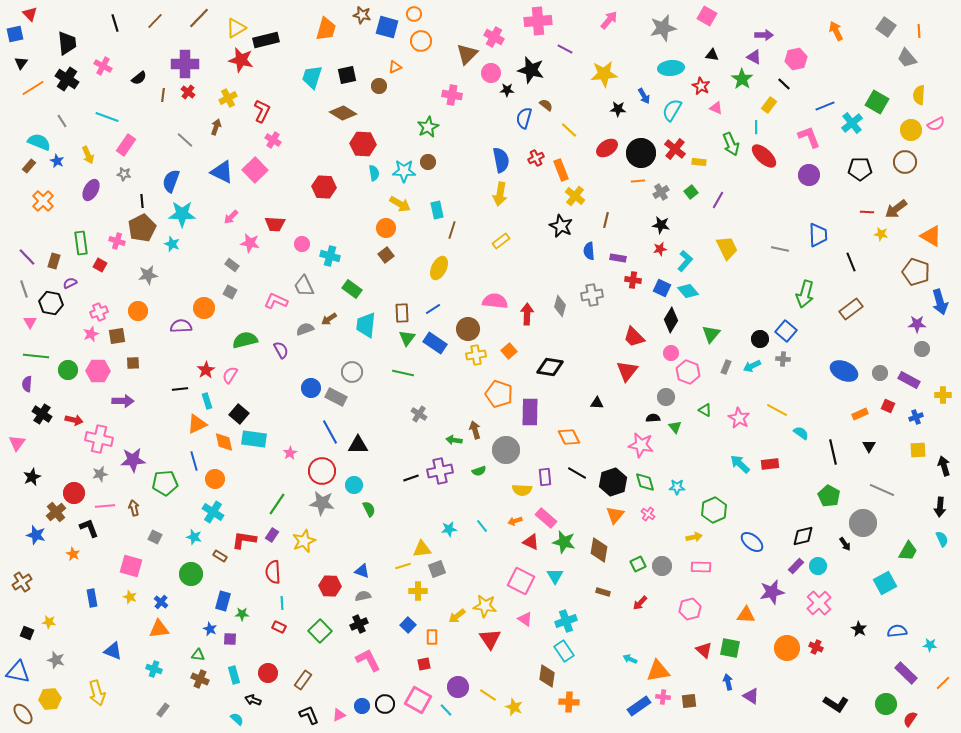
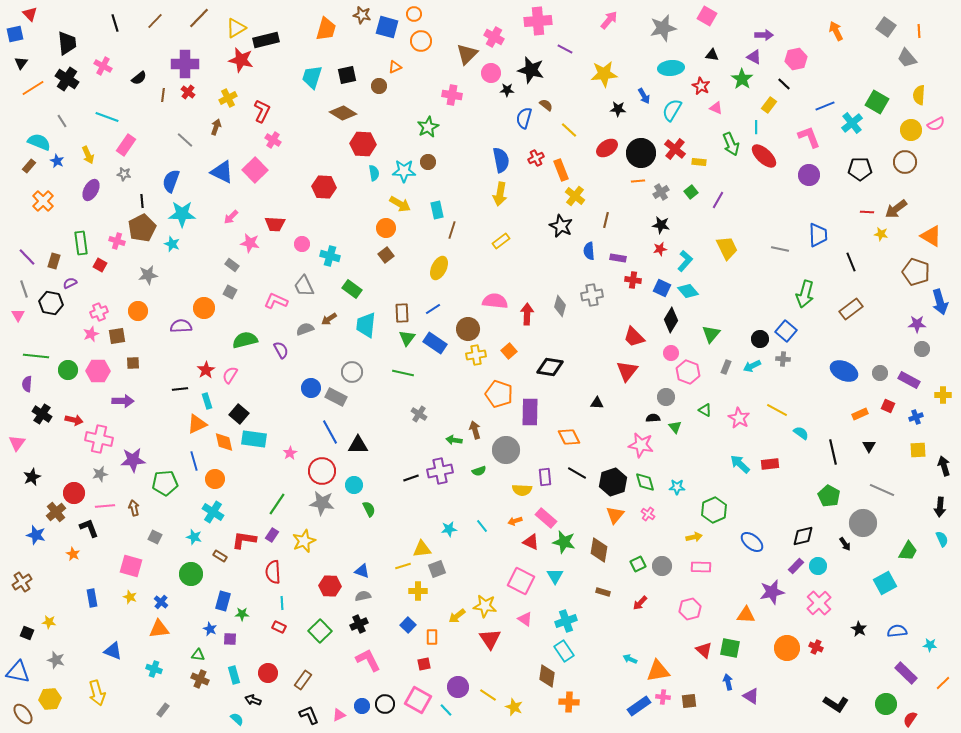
pink triangle at (30, 322): moved 12 px left, 7 px up
